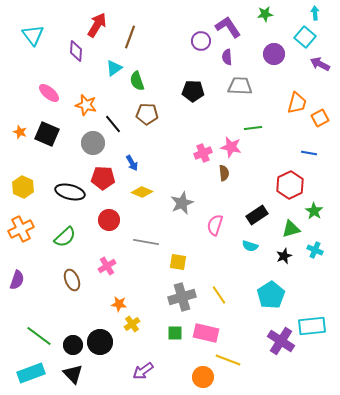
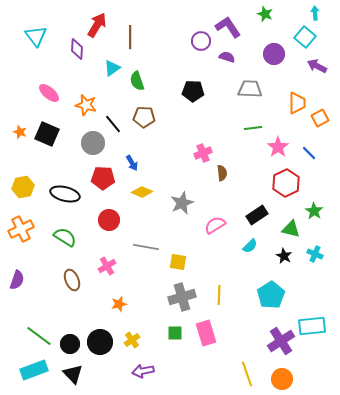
green star at (265, 14): rotated 28 degrees clockwise
cyan triangle at (33, 35): moved 3 px right, 1 px down
brown line at (130, 37): rotated 20 degrees counterclockwise
purple diamond at (76, 51): moved 1 px right, 2 px up
purple semicircle at (227, 57): rotated 112 degrees clockwise
purple arrow at (320, 64): moved 3 px left, 2 px down
cyan triangle at (114, 68): moved 2 px left
gray trapezoid at (240, 86): moved 10 px right, 3 px down
orange trapezoid at (297, 103): rotated 15 degrees counterclockwise
brown pentagon at (147, 114): moved 3 px left, 3 px down
pink star at (231, 147): moved 47 px right; rotated 25 degrees clockwise
blue line at (309, 153): rotated 35 degrees clockwise
brown semicircle at (224, 173): moved 2 px left
red hexagon at (290, 185): moved 4 px left, 2 px up
yellow hexagon at (23, 187): rotated 25 degrees clockwise
black ellipse at (70, 192): moved 5 px left, 2 px down
pink semicircle at (215, 225): rotated 40 degrees clockwise
green triangle at (291, 229): rotated 30 degrees clockwise
green semicircle at (65, 237): rotated 105 degrees counterclockwise
gray line at (146, 242): moved 5 px down
cyan semicircle at (250, 246): rotated 63 degrees counterclockwise
cyan cross at (315, 250): moved 4 px down
black star at (284, 256): rotated 21 degrees counterclockwise
yellow line at (219, 295): rotated 36 degrees clockwise
orange star at (119, 304): rotated 21 degrees counterclockwise
yellow cross at (132, 324): moved 16 px down
pink rectangle at (206, 333): rotated 60 degrees clockwise
purple cross at (281, 341): rotated 24 degrees clockwise
black circle at (73, 345): moved 3 px left, 1 px up
yellow line at (228, 360): moved 19 px right, 14 px down; rotated 50 degrees clockwise
purple arrow at (143, 371): rotated 25 degrees clockwise
cyan rectangle at (31, 373): moved 3 px right, 3 px up
orange circle at (203, 377): moved 79 px right, 2 px down
